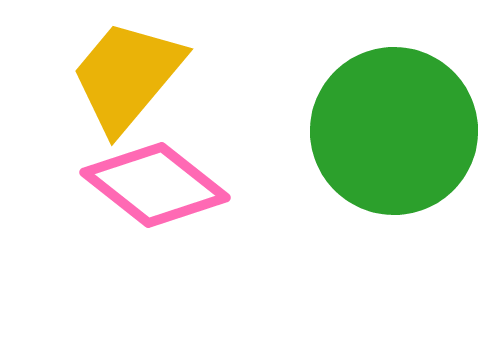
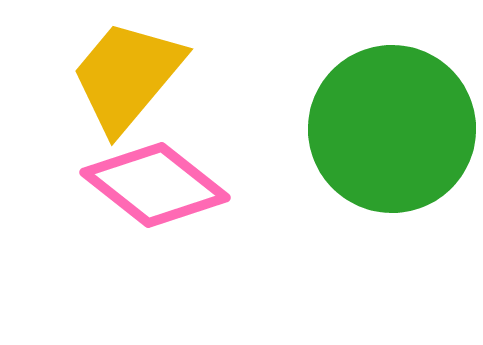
green circle: moved 2 px left, 2 px up
